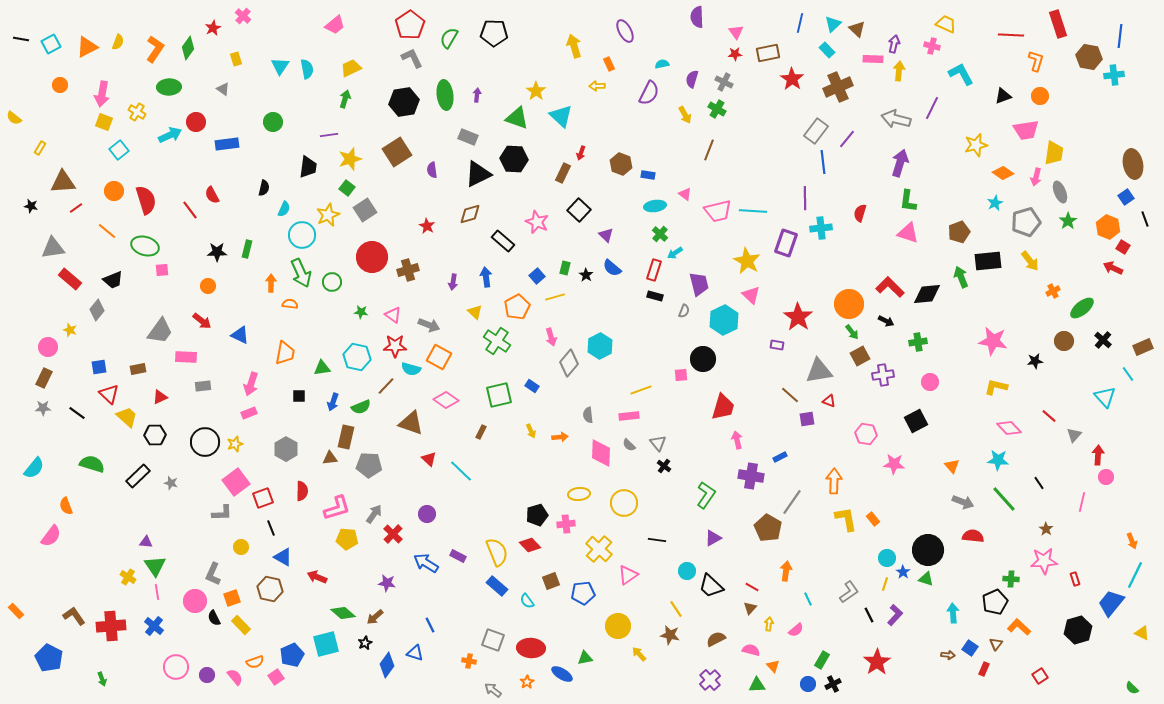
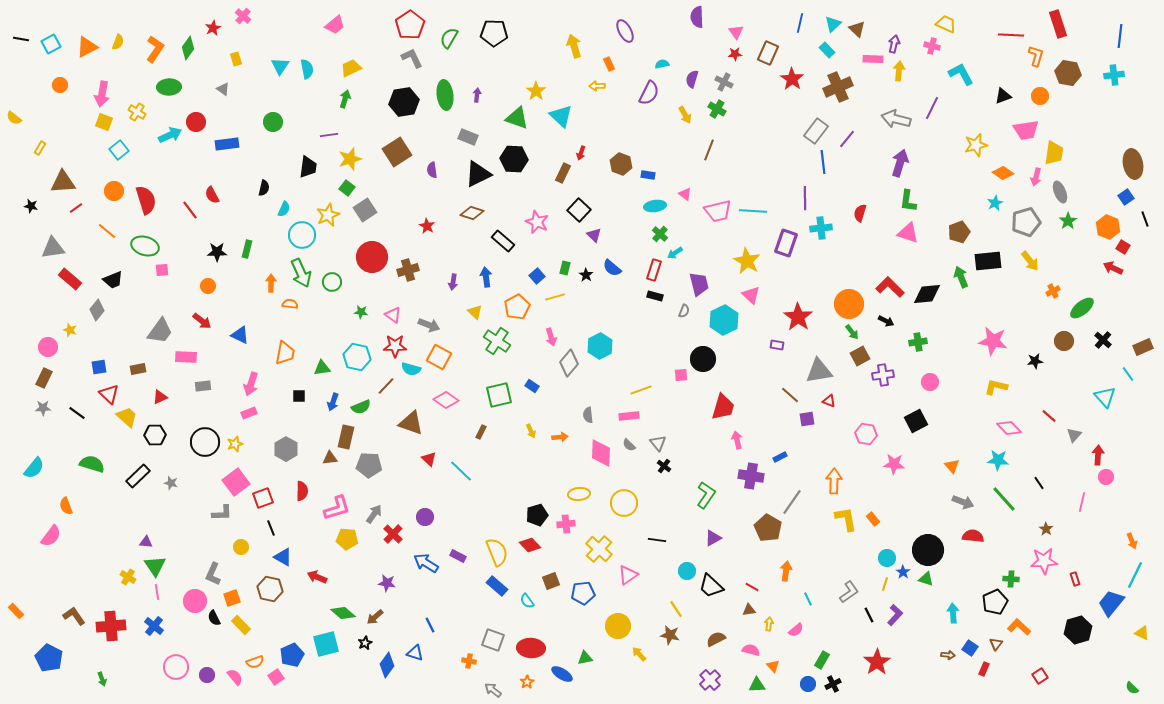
brown rectangle at (768, 53): rotated 55 degrees counterclockwise
brown hexagon at (1089, 57): moved 21 px left, 16 px down
orange L-shape at (1036, 61): moved 5 px up
brown diamond at (470, 214): moved 2 px right, 1 px up; rotated 35 degrees clockwise
purple triangle at (606, 235): moved 12 px left
purple circle at (427, 514): moved 2 px left, 3 px down
brown triangle at (750, 608): moved 1 px left, 2 px down; rotated 40 degrees clockwise
